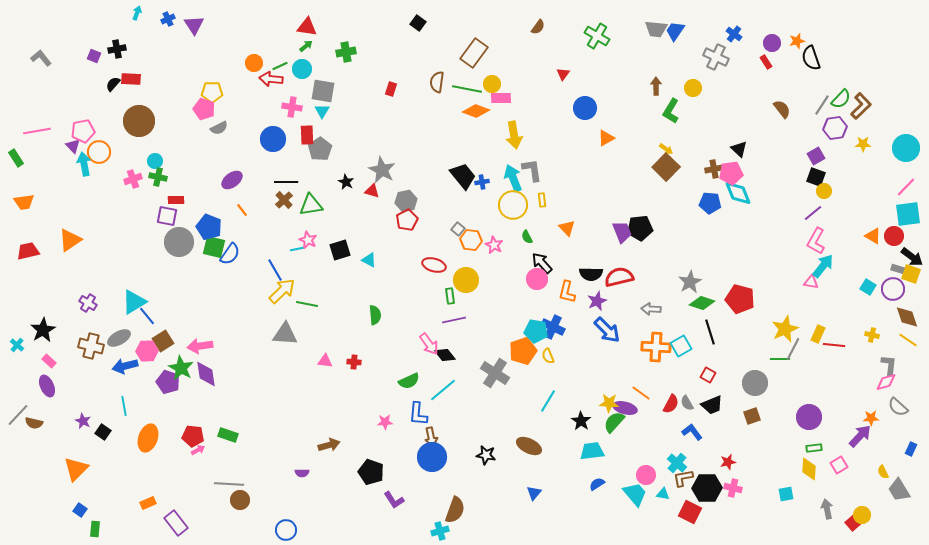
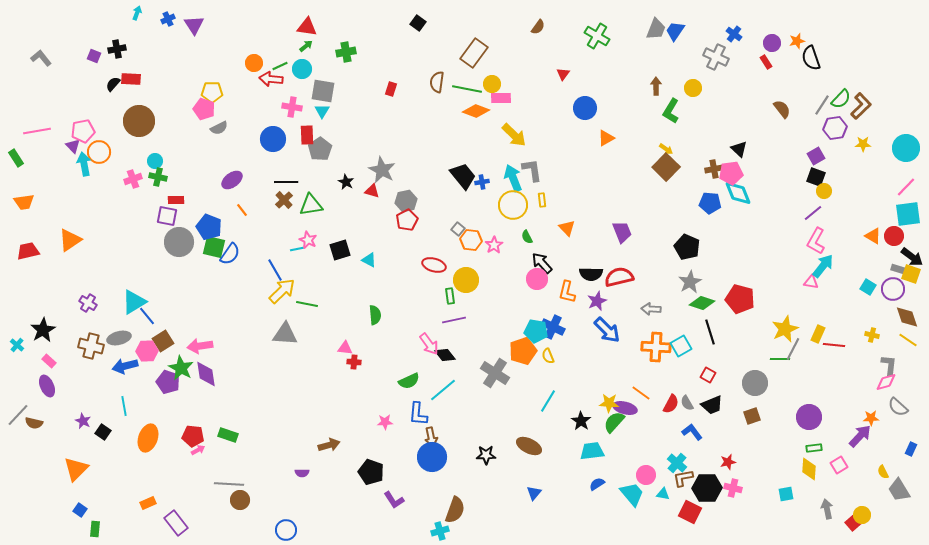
gray trapezoid at (656, 29): rotated 75 degrees counterclockwise
yellow arrow at (514, 135): rotated 36 degrees counterclockwise
black pentagon at (640, 228): moved 47 px right, 19 px down; rotated 30 degrees clockwise
pink star at (494, 245): rotated 12 degrees clockwise
gray ellipse at (119, 338): rotated 15 degrees clockwise
pink triangle at (325, 361): moved 20 px right, 13 px up
black star at (486, 455): rotated 12 degrees counterclockwise
cyan trapezoid at (635, 494): moved 3 px left
